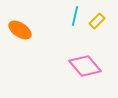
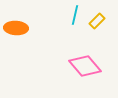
cyan line: moved 1 px up
orange ellipse: moved 4 px left, 2 px up; rotated 30 degrees counterclockwise
